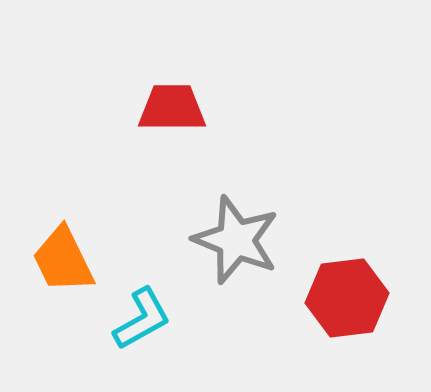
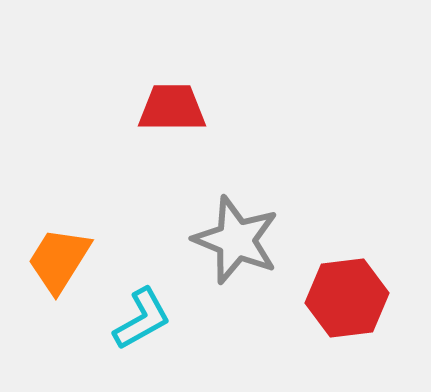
orange trapezoid: moved 4 px left; rotated 58 degrees clockwise
